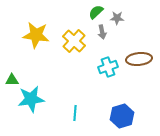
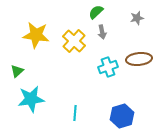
gray star: moved 20 px right; rotated 16 degrees counterclockwise
green triangle: moved 5 px right, 9 px up; rotated 40 degrees counterclockwise
